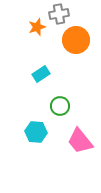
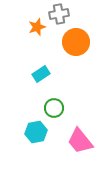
orange circle: moved 2 px down
green circle: moved 6 px left, 2 px down
cyan hexagon: rotated 15 degrees counterclockwise
